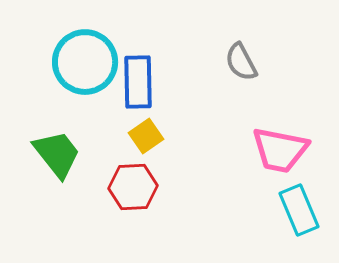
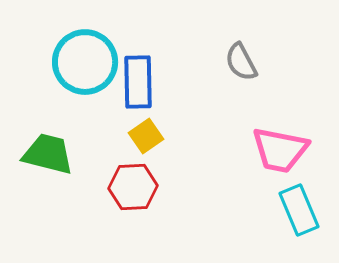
green trapezoid: moved 9 px left; rotated 38 degrees counterclockwise
